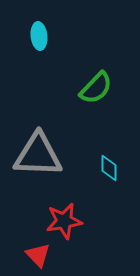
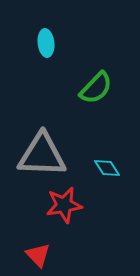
cyan ellipse: moved 7 px right, 7 px down
gray triangle: moved 4 px right
cyan diamond: moved 2 px left; rotated 32 degrees counterclockwise
red star: moved 16 px up
